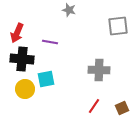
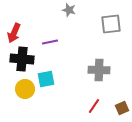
gray square: moved 7 px left, 2 px up
red arrow: moved 3 px left
purple line: rotated 21 degrees counterclockwise
